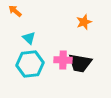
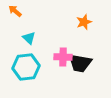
pink cross: moved 3 px up
cyan hexagon: moved 4 px left, 3 px down
